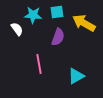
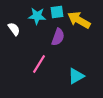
cyan star: moved 4 px right, 1 px down
yellow arrow: moved 5 px left, 3 px up
white semicircle: moved 3 px left
pink line: rotated 42 degrees clockwise
